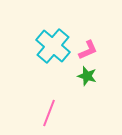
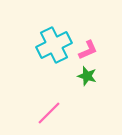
cyan cross: moved 1 px right, 1 px up; rotated 24 degrees clockwise
pink line: rotated 24 degrees clockwise
